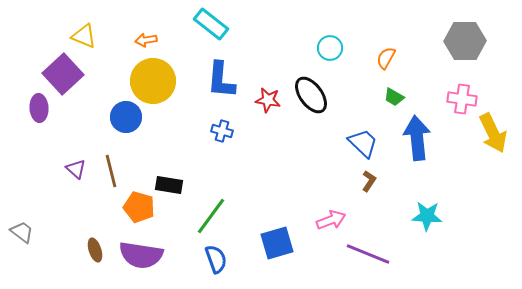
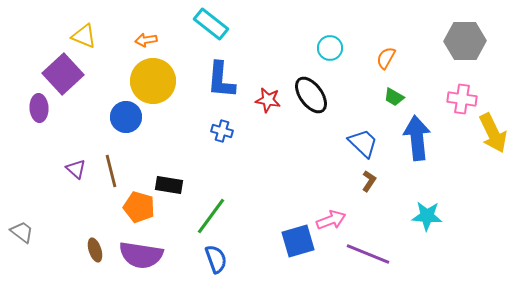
blue square: moved 21 px right, 2 px up
